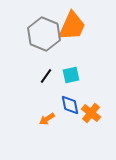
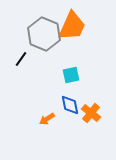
black line: moved 25 px left, 17 px up
